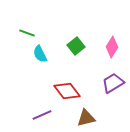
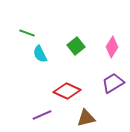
red diamond: rotated 28 degrees counterclockwise
